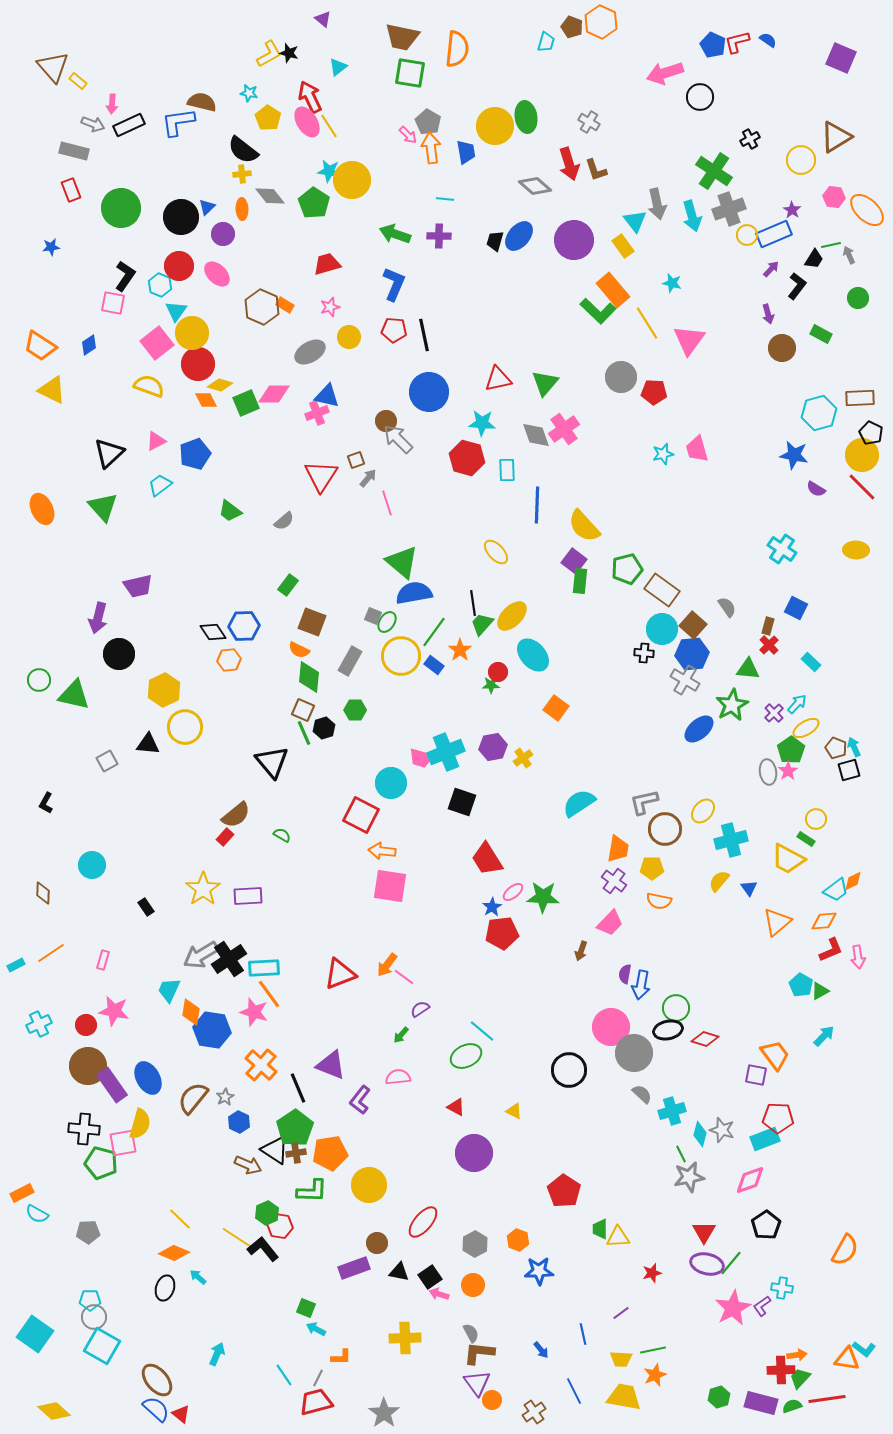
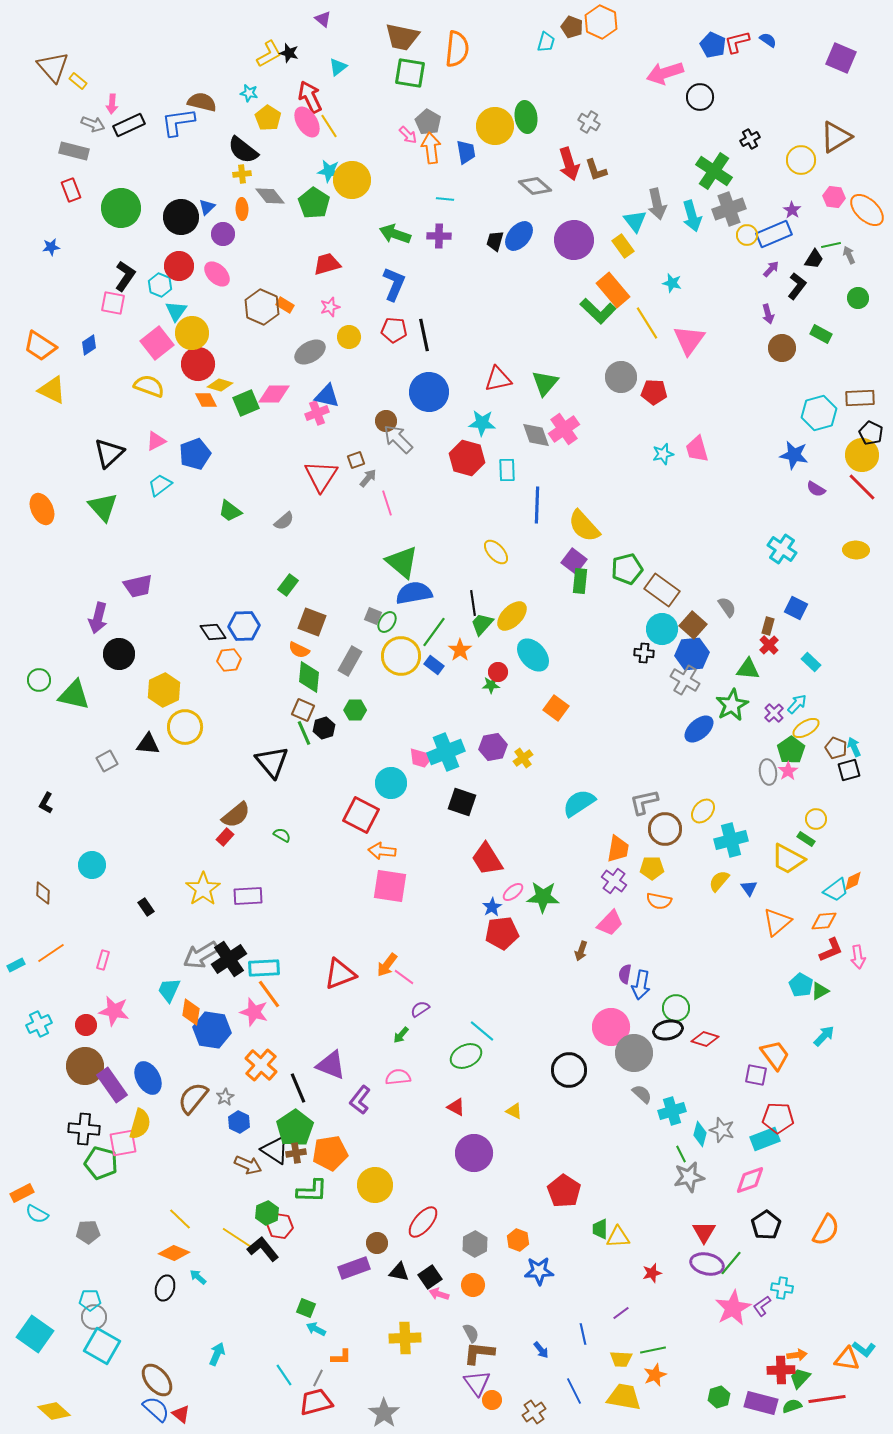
brown circle at (88, 1066): moved 3 px left
yellow circle at (369, 1185): moved 6 px right
orange semicircle at (845, 1250): moved 19 px left, 20 px up
